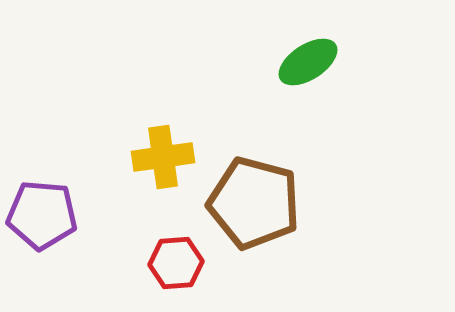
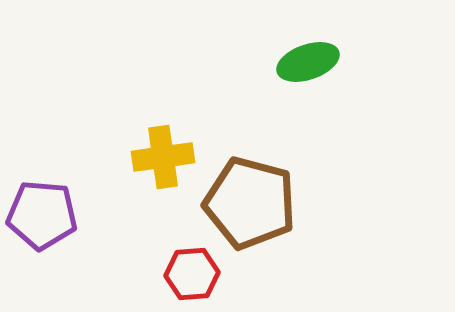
green ellipse: rotated 14 degrees clockwise
brown pentagon: moved 4 px left
red hexagon: moved 16 px right, 11 px down
